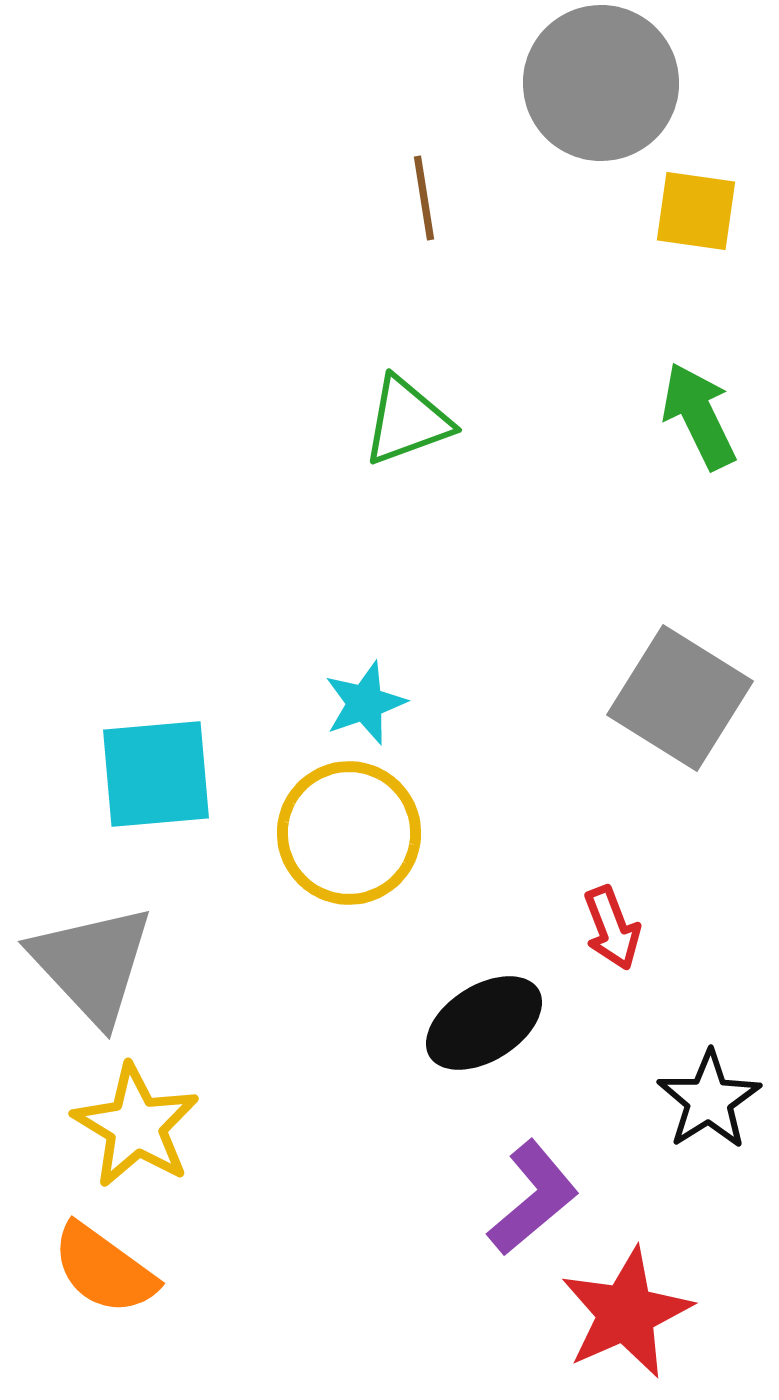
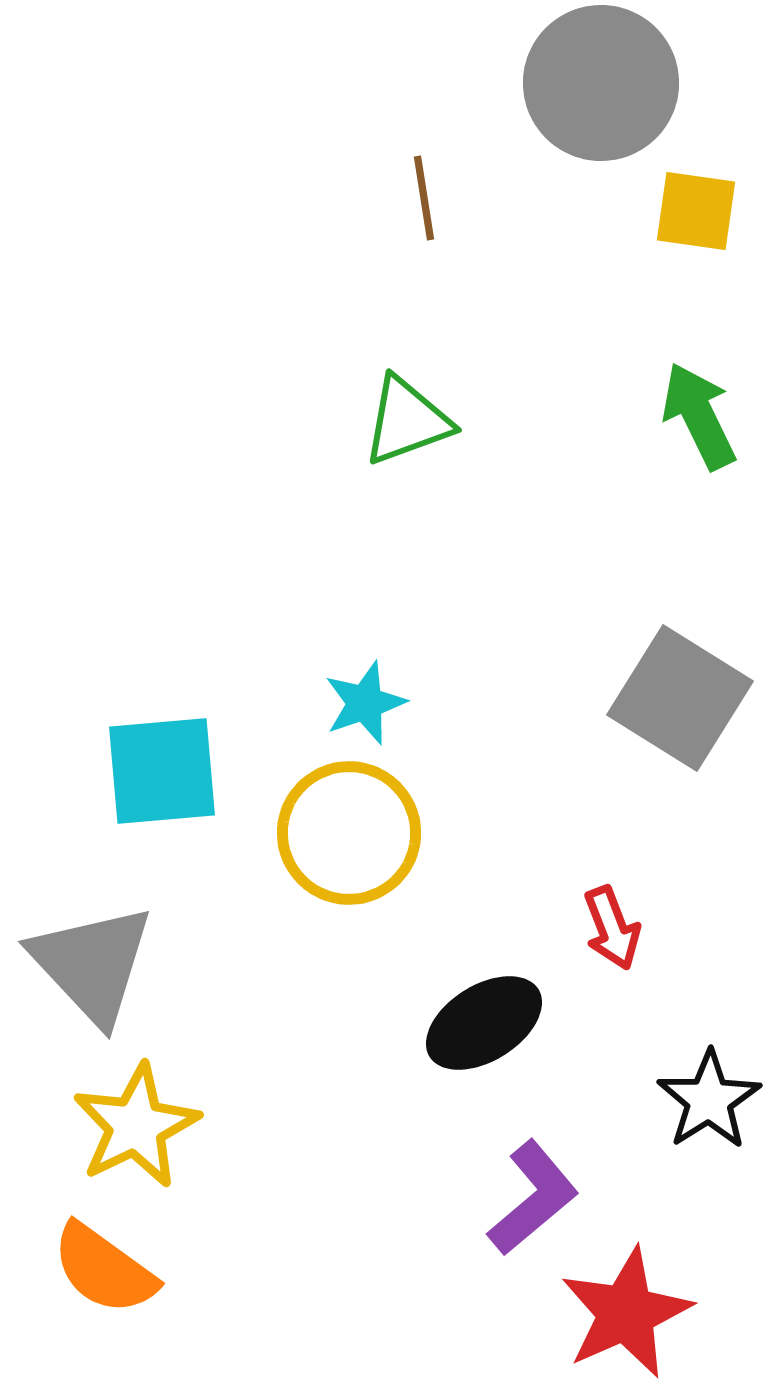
cyan square: moved 6 px right, 3 px up
yellow star: rotated 15 degrees clockwise
